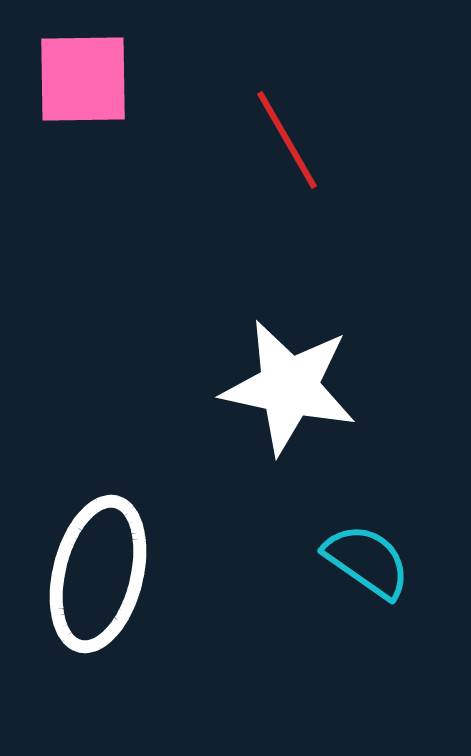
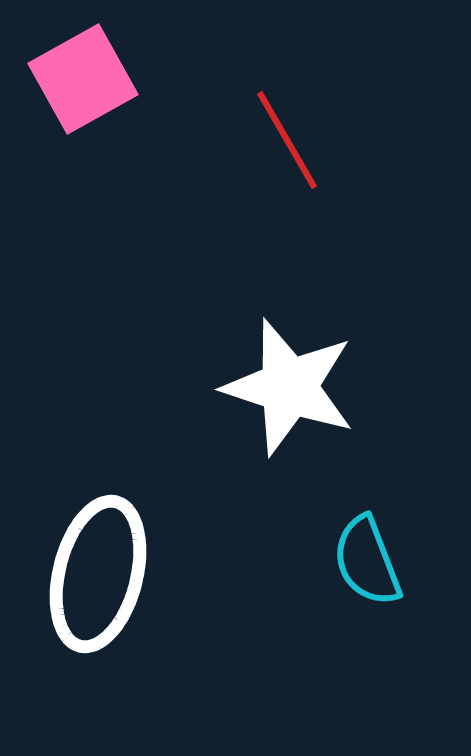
pink square: rotated 28 degrees counterclockwise
white star: rotated 6 degrees clockwise
cyan semicircle: rotated 146 degrees counterclockwise
